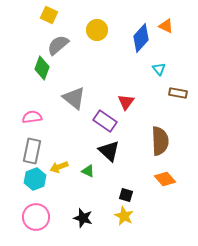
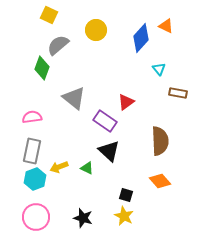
yellow circle: moved 1 px left
red triangle: rotated 18 degrees clockwise
green triangle: moved 1 px left, 3 px up
orange diamond: moved 5 px left, 2 px down
